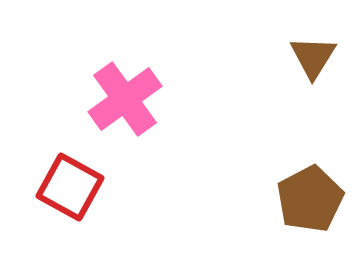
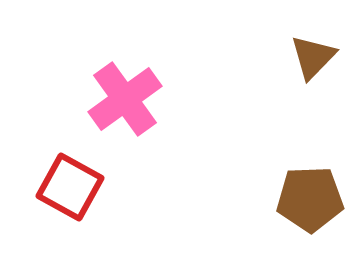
brown triangle: rotated 12 degrees clockwise
brown pentagon: rotated 26 degrees clockwise
